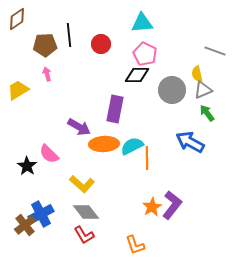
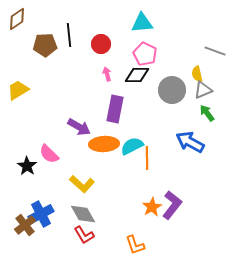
pink arrow: moved 60 px right
gray diamond: moved 3 px left, 2 px down; rotated 8 degrees clockwise
